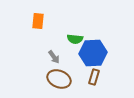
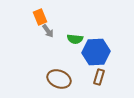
orange rectangle: moved 2 px right, 4 px up; rotated 28 degrees counterclockwise
blue hexagon: moved 3 px right, 1 px up
gray arrow: moved 6 px left, 26 px up
brown rectangle: moved 5 px right
